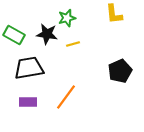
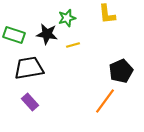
yellow L-shape: moved 7 px left
green rectangle: rotated 10 degrees counterclockwise
yellow line: moved 1 px down
black pentagon: moved 1 px right
orange line: moved 39 px right, 4 px down
purple rectangle: moved 2 px right; rotated 48 degrees clockwise
